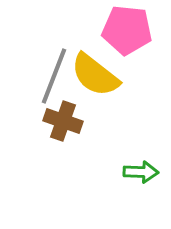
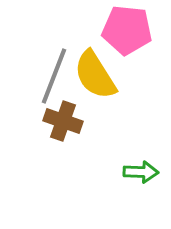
yellow semicircle: rotated 20 degrees clockwise
